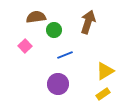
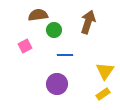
brown semicircle: moved 2 px right, 2 px up
pink square: rotated 16 degrees clockwise
blue line: rotated 21 degrees clockwise
yellow triangle: rotated 24 degrees counterclockwise
purple circle: moved 1 px left
